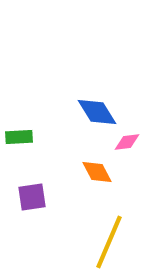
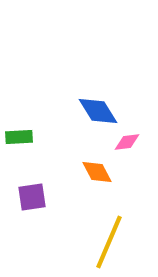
blue diamond: moved 1 px right, 1 px up
